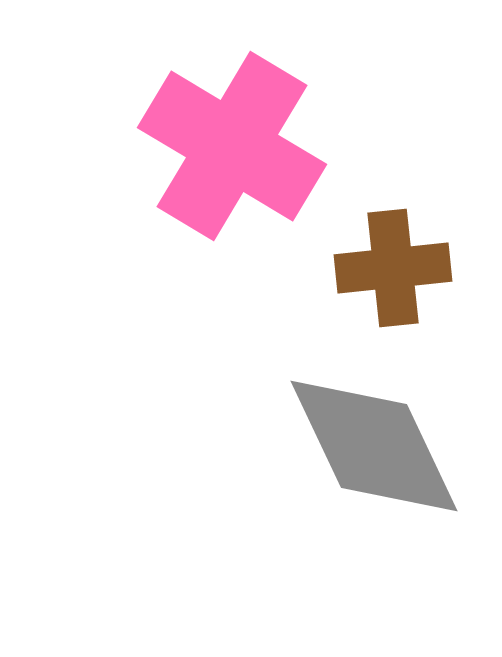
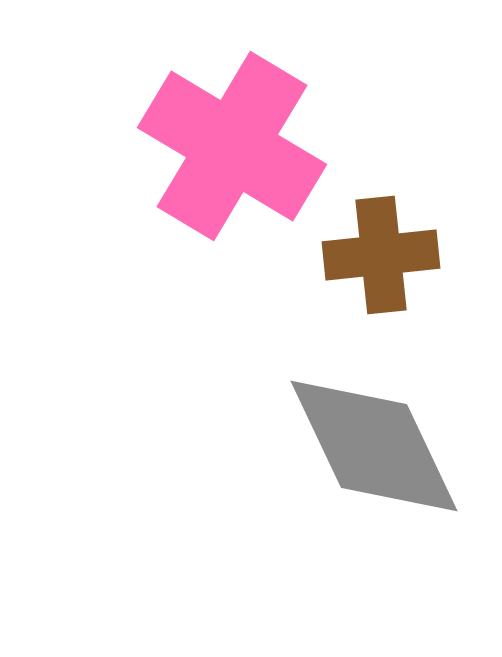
brown cross: moved 12 px left, 13 px up
